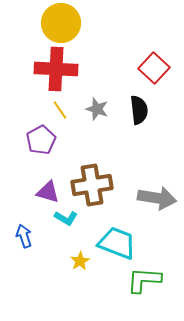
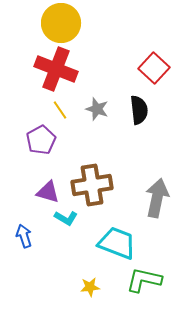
red cross: rotated 18 degrees clockwise
gray arrow: rotated 87 degrees counterclockwise
yellow star: moved 10 px right, 26 px down; rotated 24 degrees clockwise
green L-shape: rotated 9 degrees clockwise
